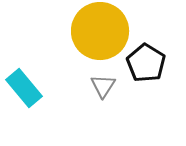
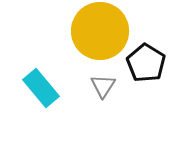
cyan rectangle: moved 17 px right
